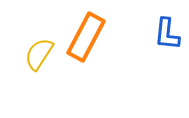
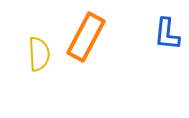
yellow semicircle: rotated 144 degrees clockwise
